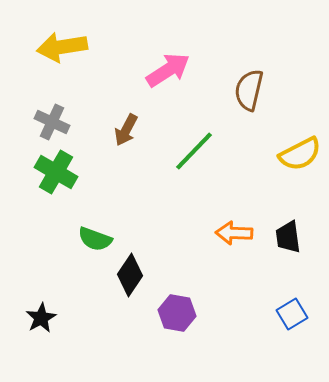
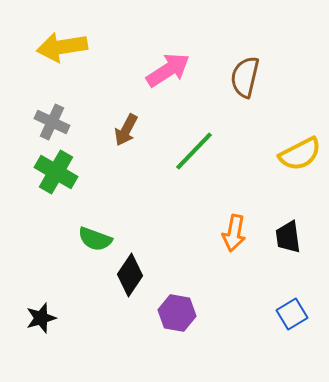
brown semicircle: moved 4 px left, 13 px up
orange arrow: rotated 81 degrees counterclockwise
black star: rotated 12 degrees clockwise
